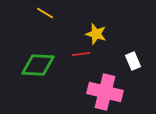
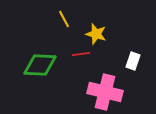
yellow line: moved 19 px right, 6 px down; rotated 30 degrees clockwise
white rectangle: rotated 42 degrees clockwise
green diamond: moved 2 px right
